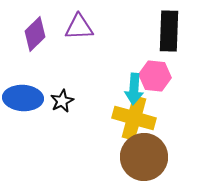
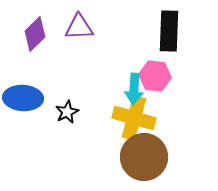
black star: moved 5 px right, 11 px down
